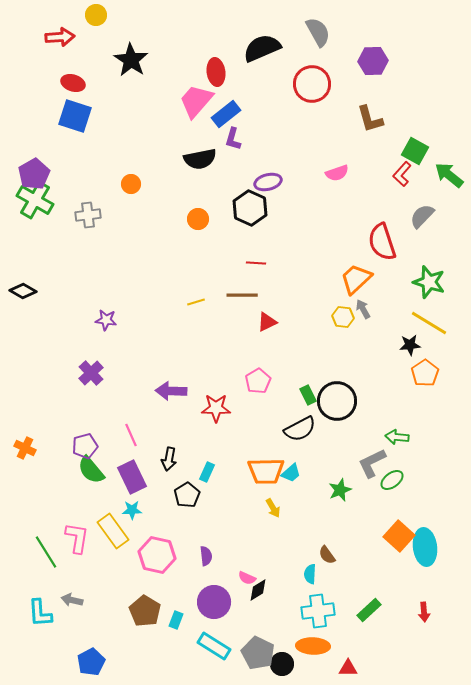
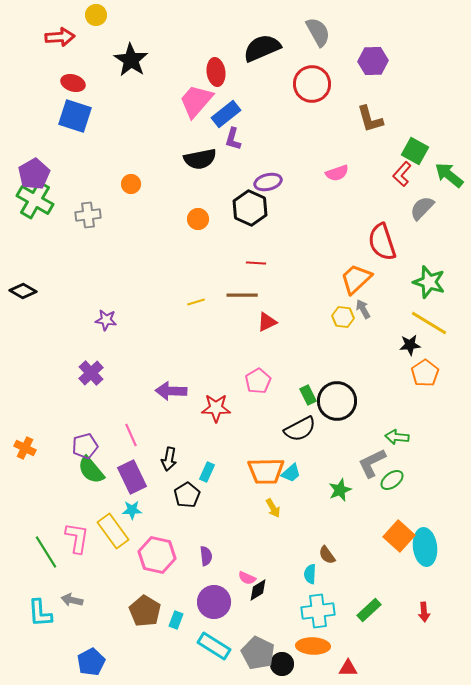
gray semicircle at (422, 216): moved 8 px up
